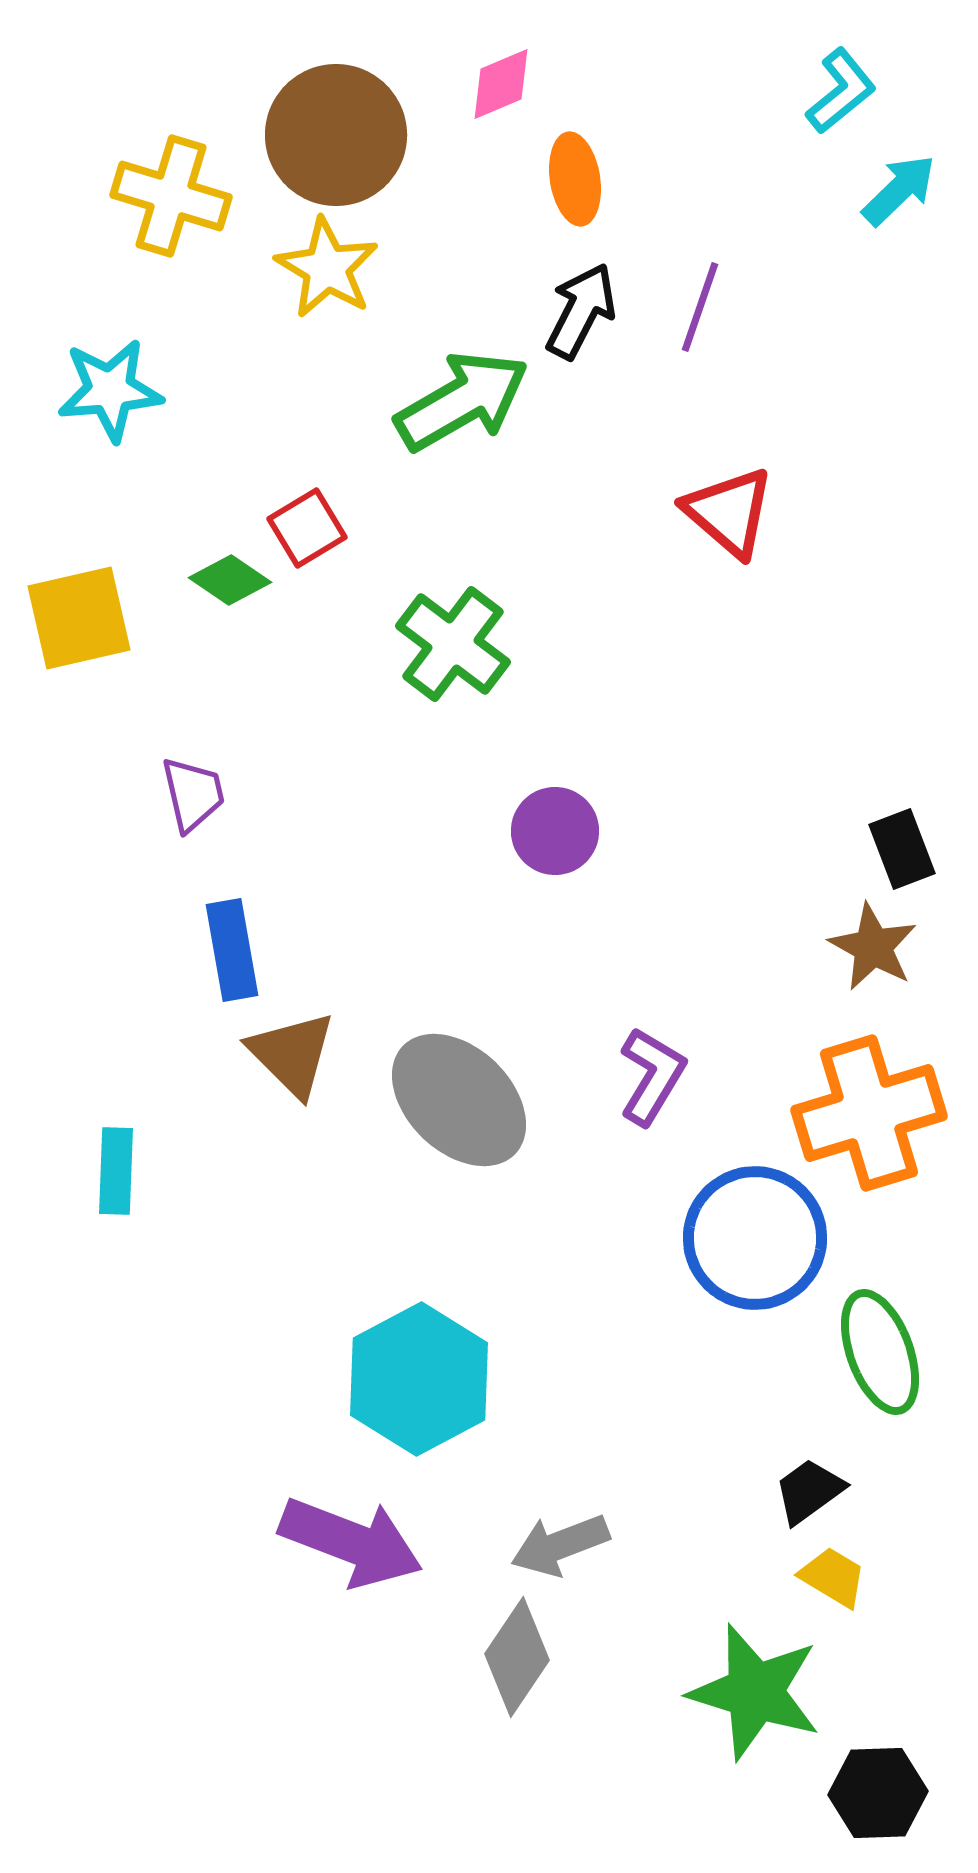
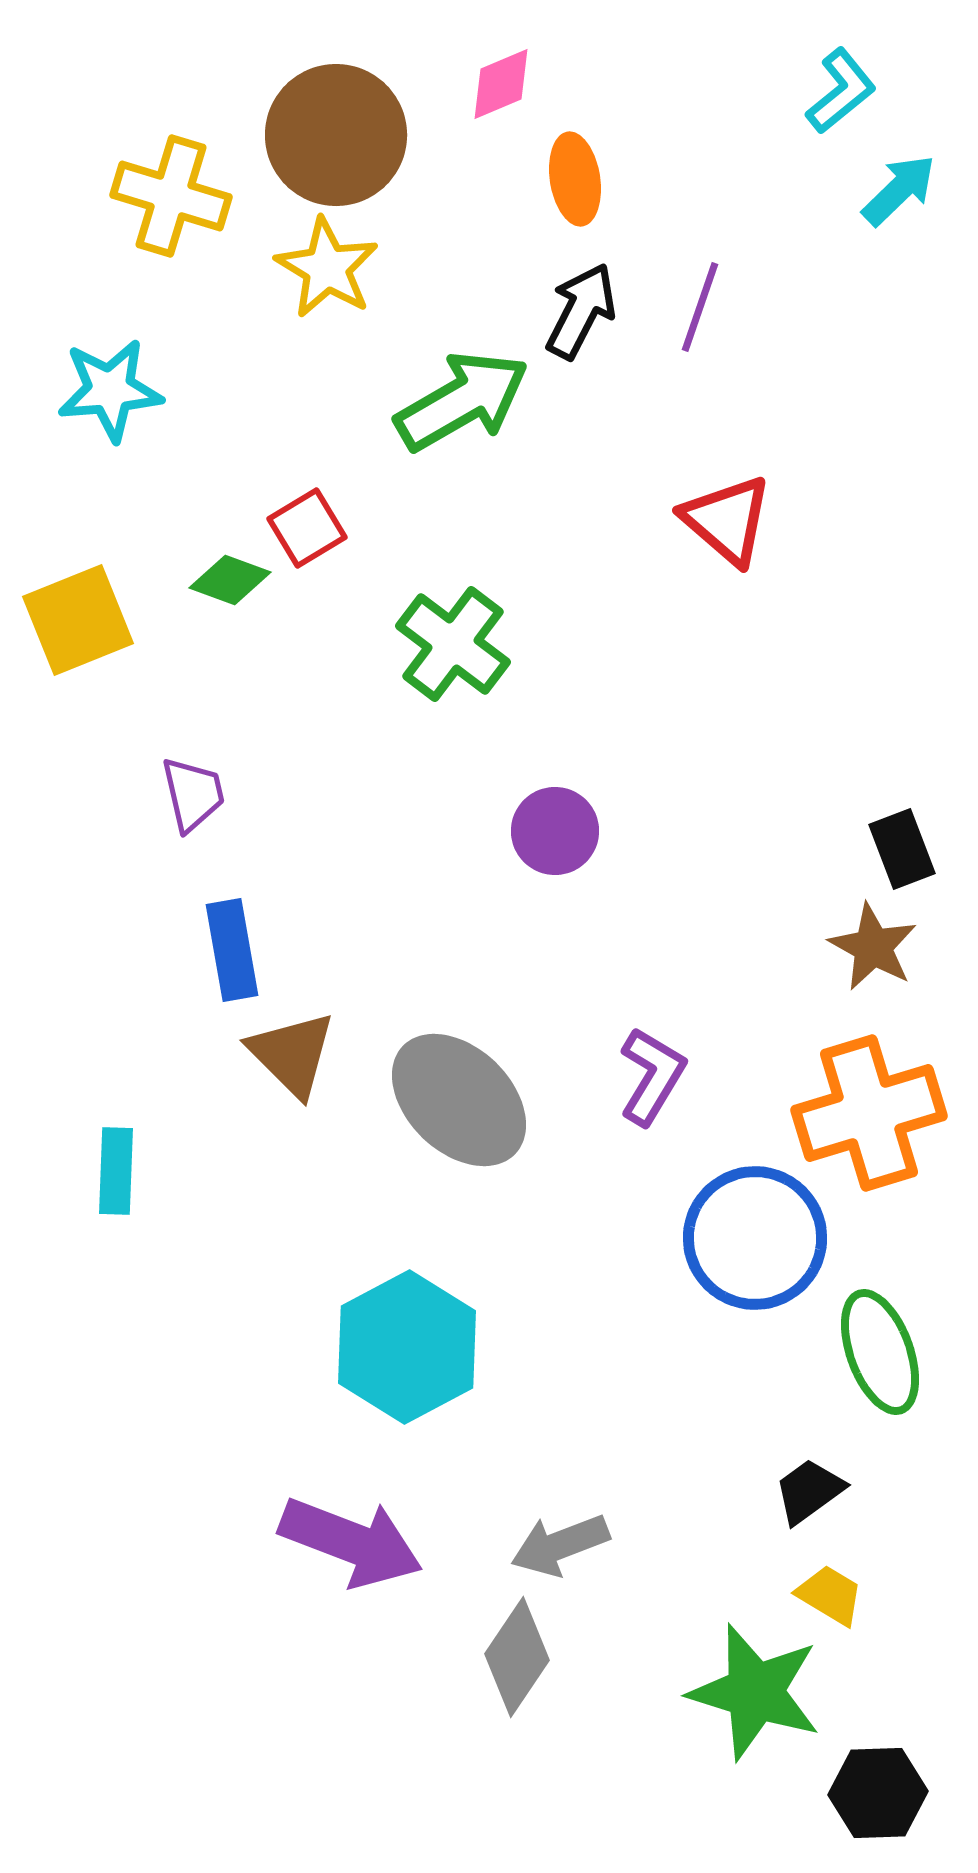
red triangle: moved 2 px left, 8 px down
green diamond: rotated 14 degrees counterclockwise
yellow square: moved 1 px left, 2 px down; rotated 9 degrees counterclockwise
cyan hexagon: moved 12 px left, 32 px up
yellow trapezoid: moved 3 px left, 18 px down
